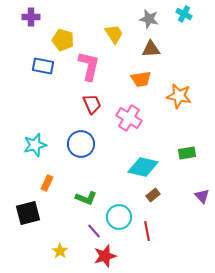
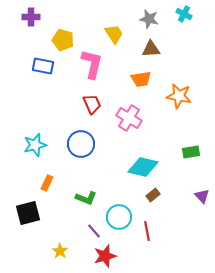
pink L-shape: moved 3 px right, 2 px up
green rectangle: moved 4 px right, 1 px up
